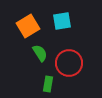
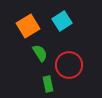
cyan square: rotated 24 degrees counterclockwise
red circle: moved 2 px down
green rectangle: rotated 21 degrees counterclockwise
